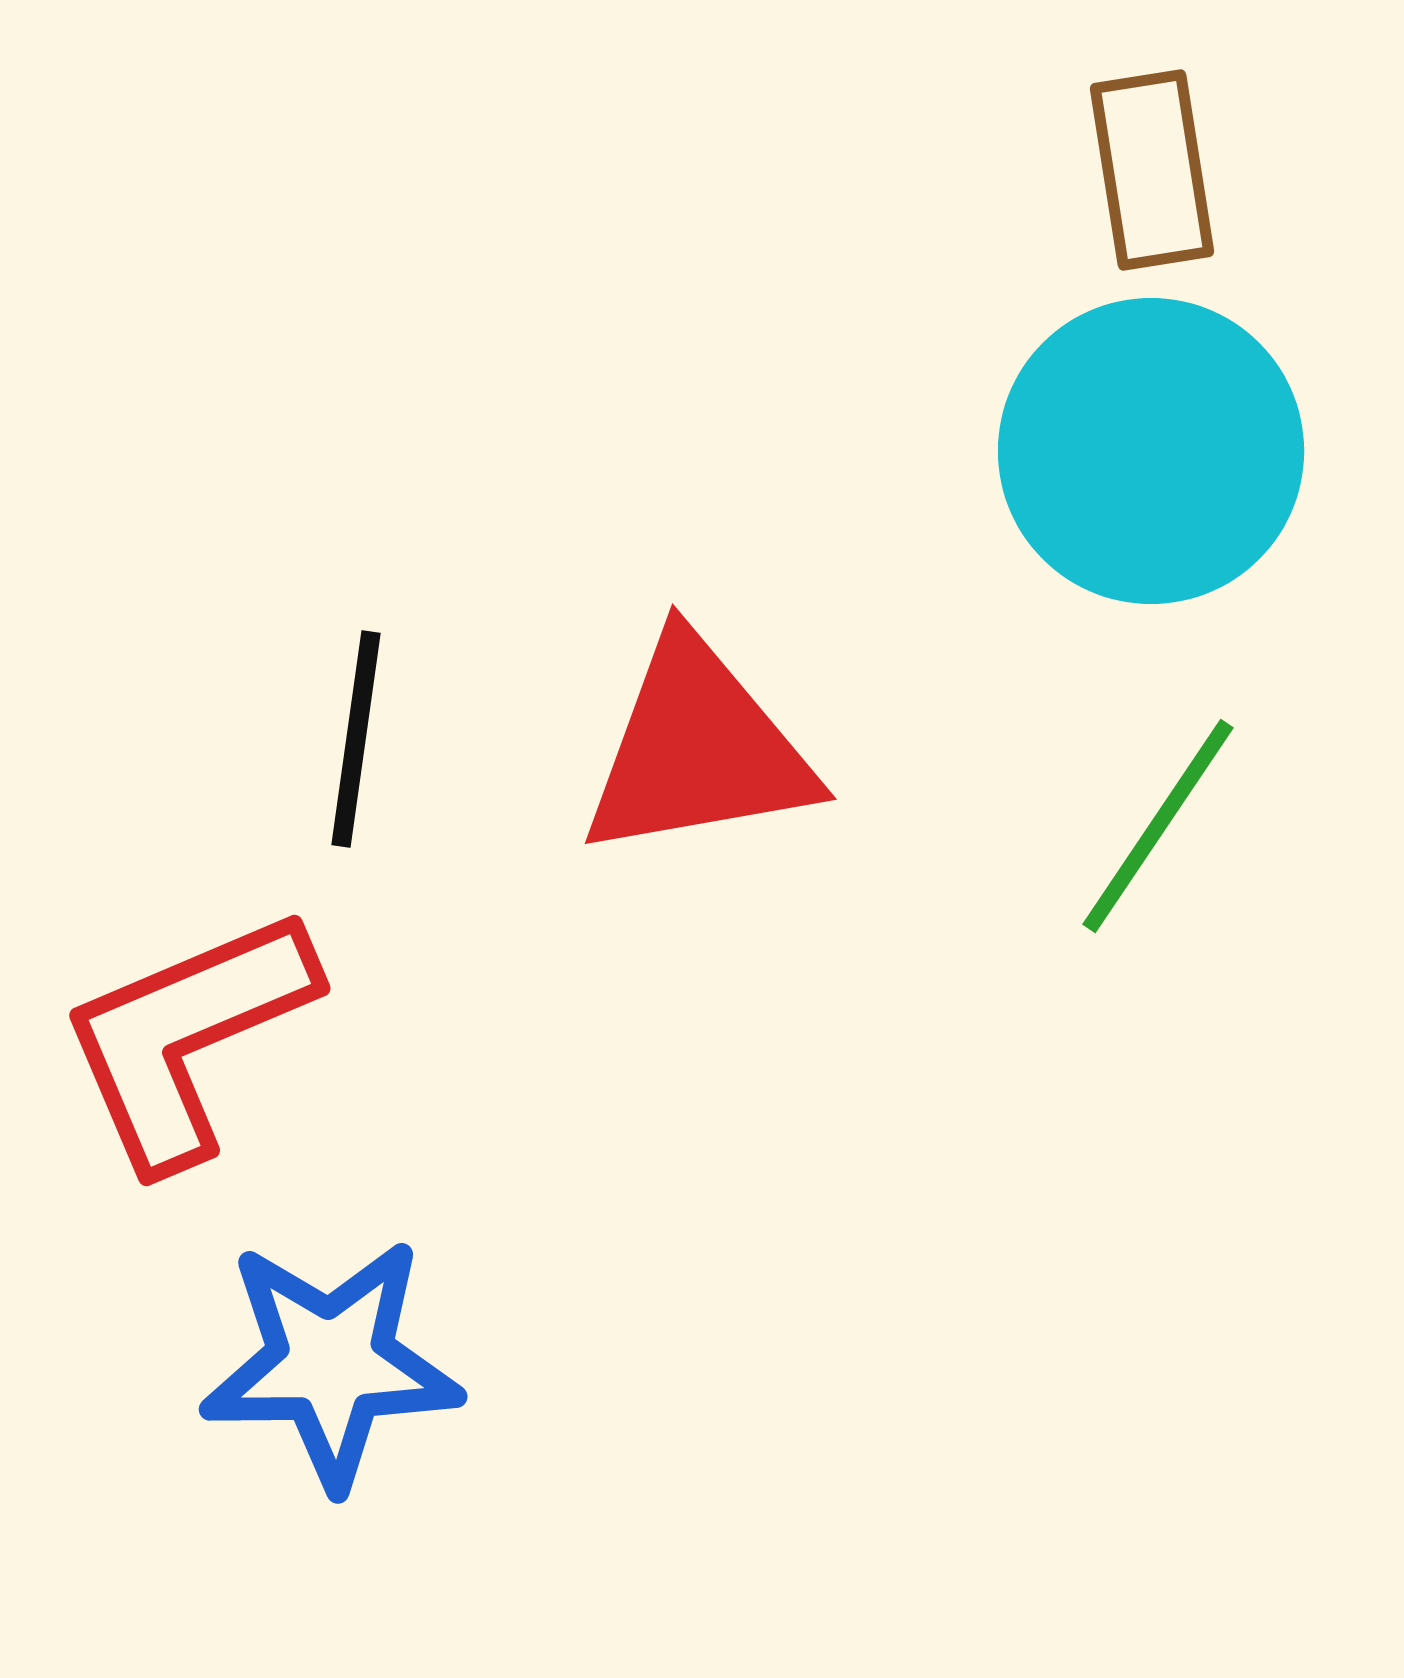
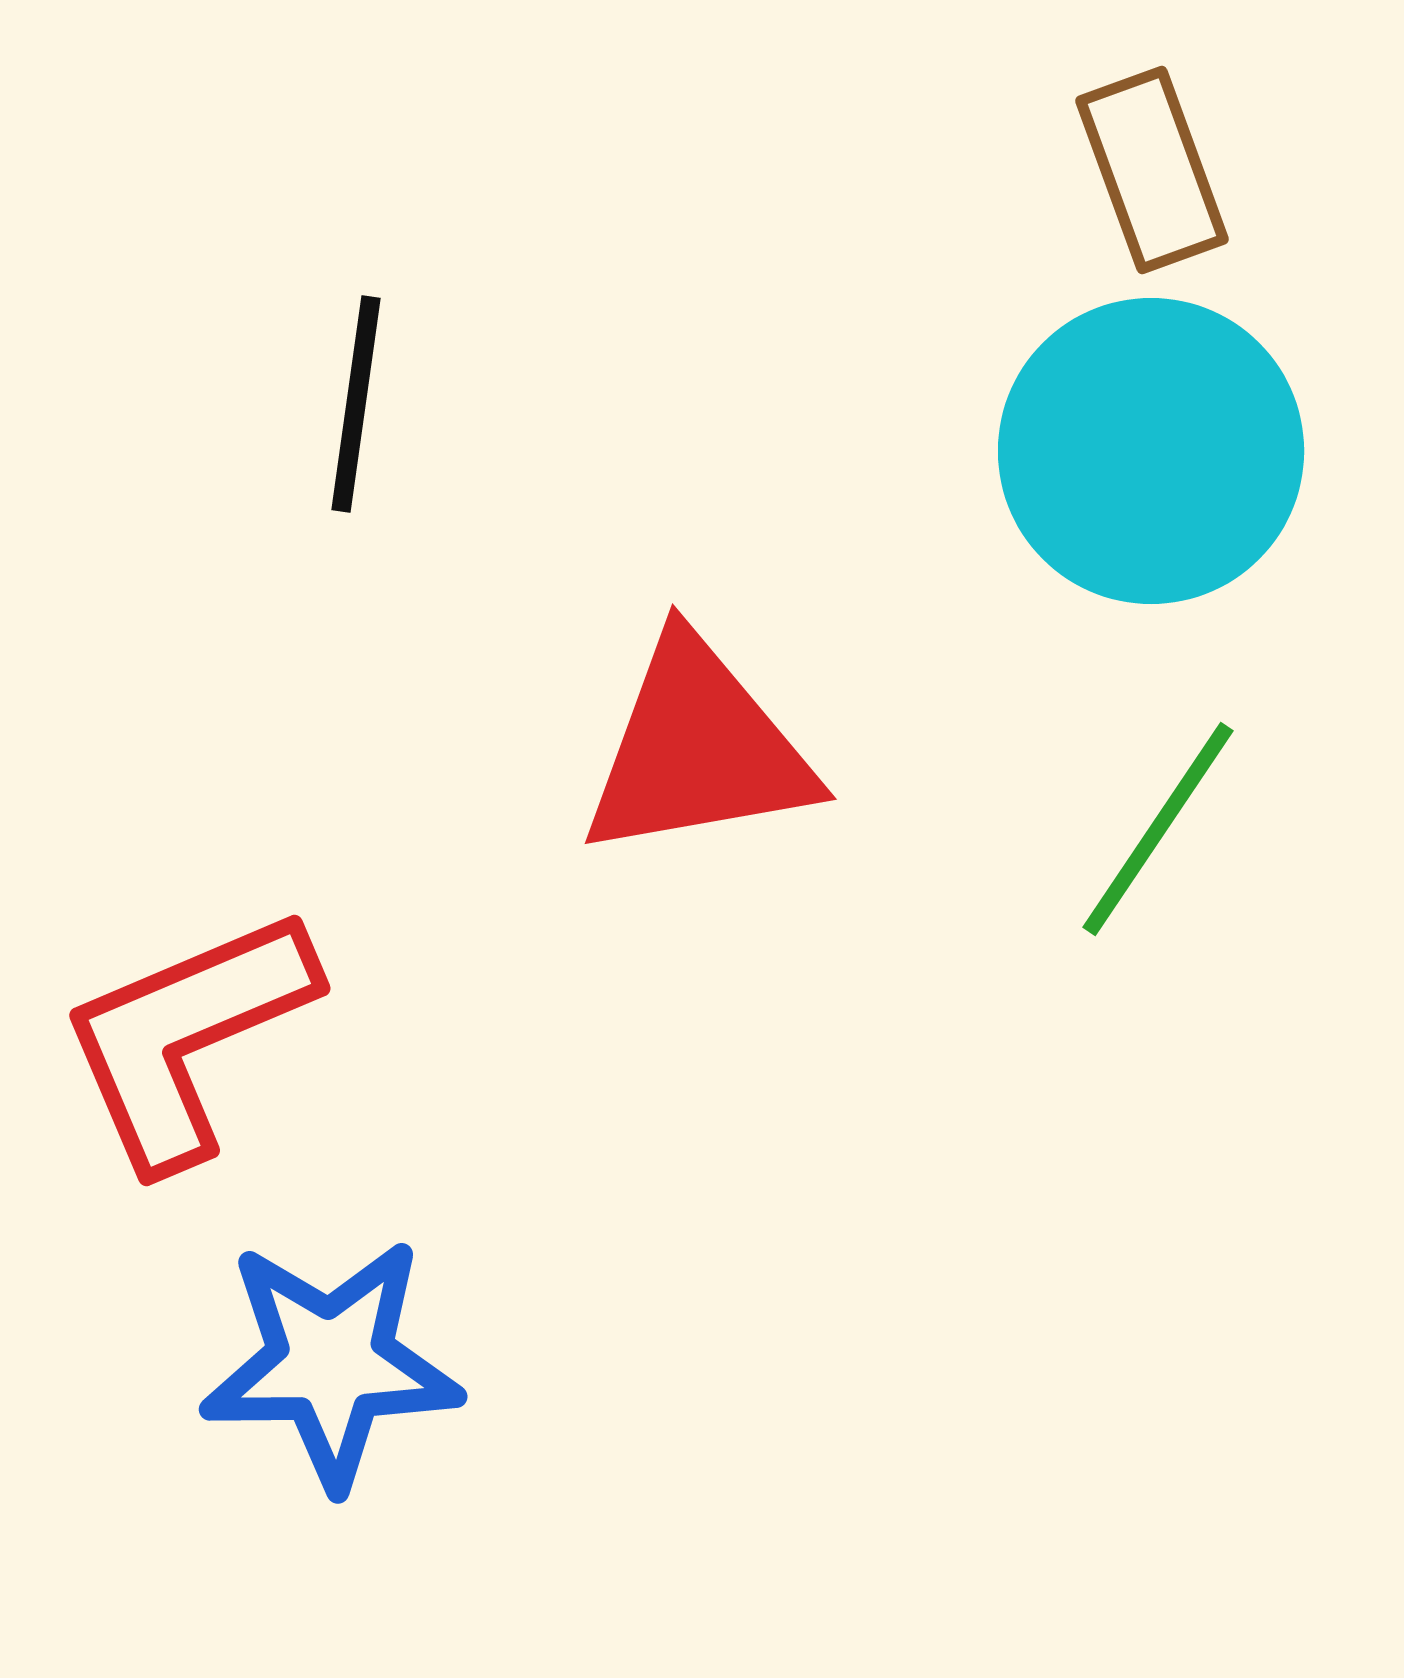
brown rectangle: rotated 11 degrees counterclockwise
black line: moved 335 px up
green line: moved 3 px down
